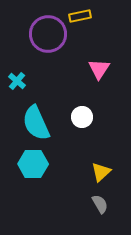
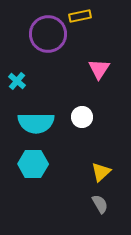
cyan semicircle: rotated 66 degrees counterclockwise
